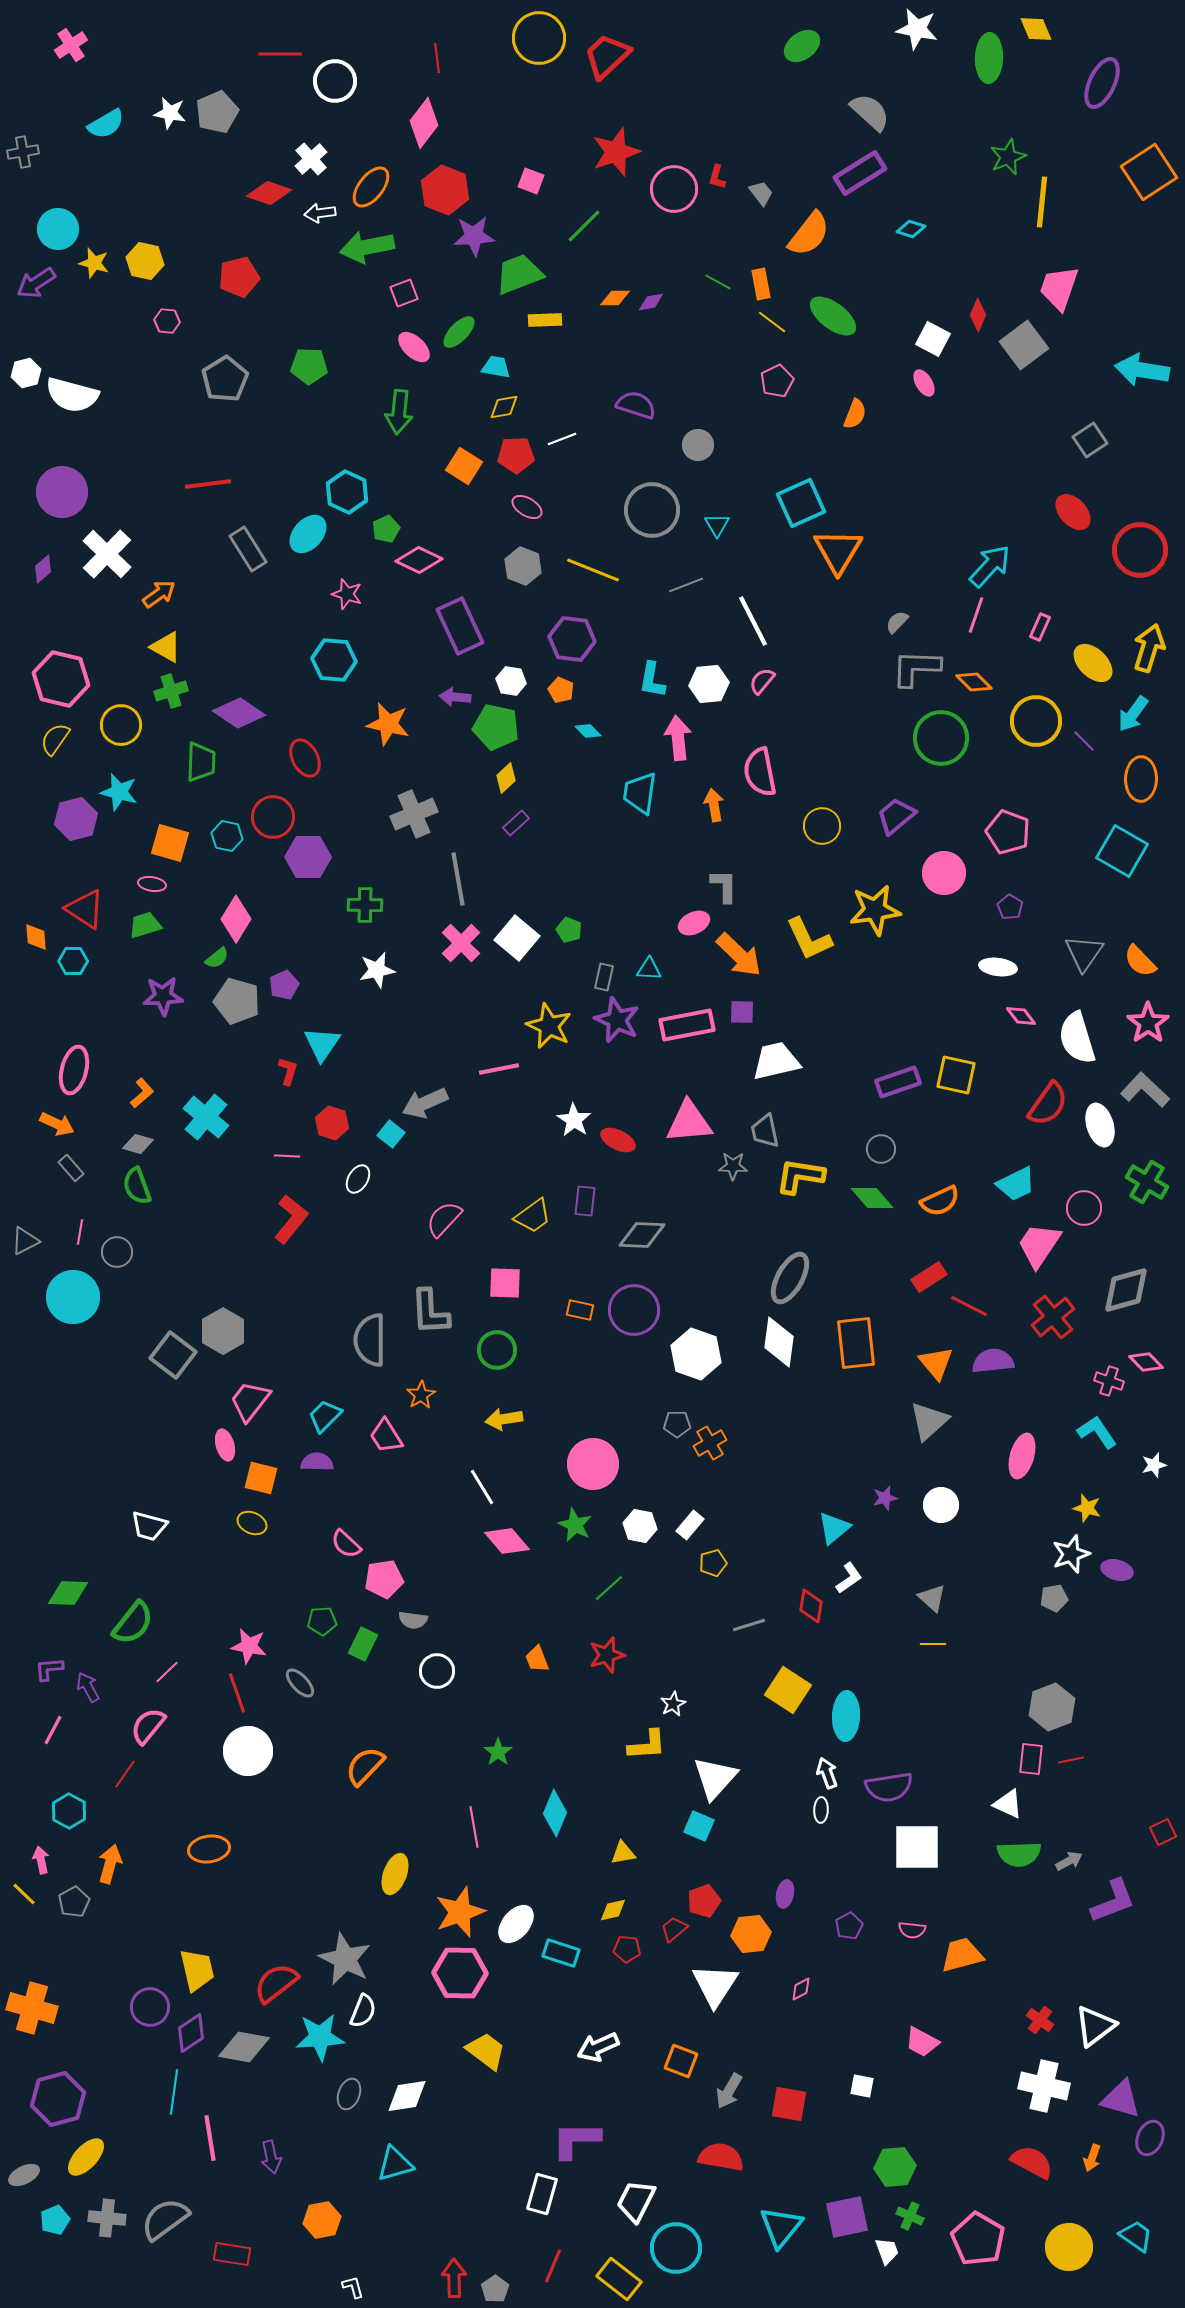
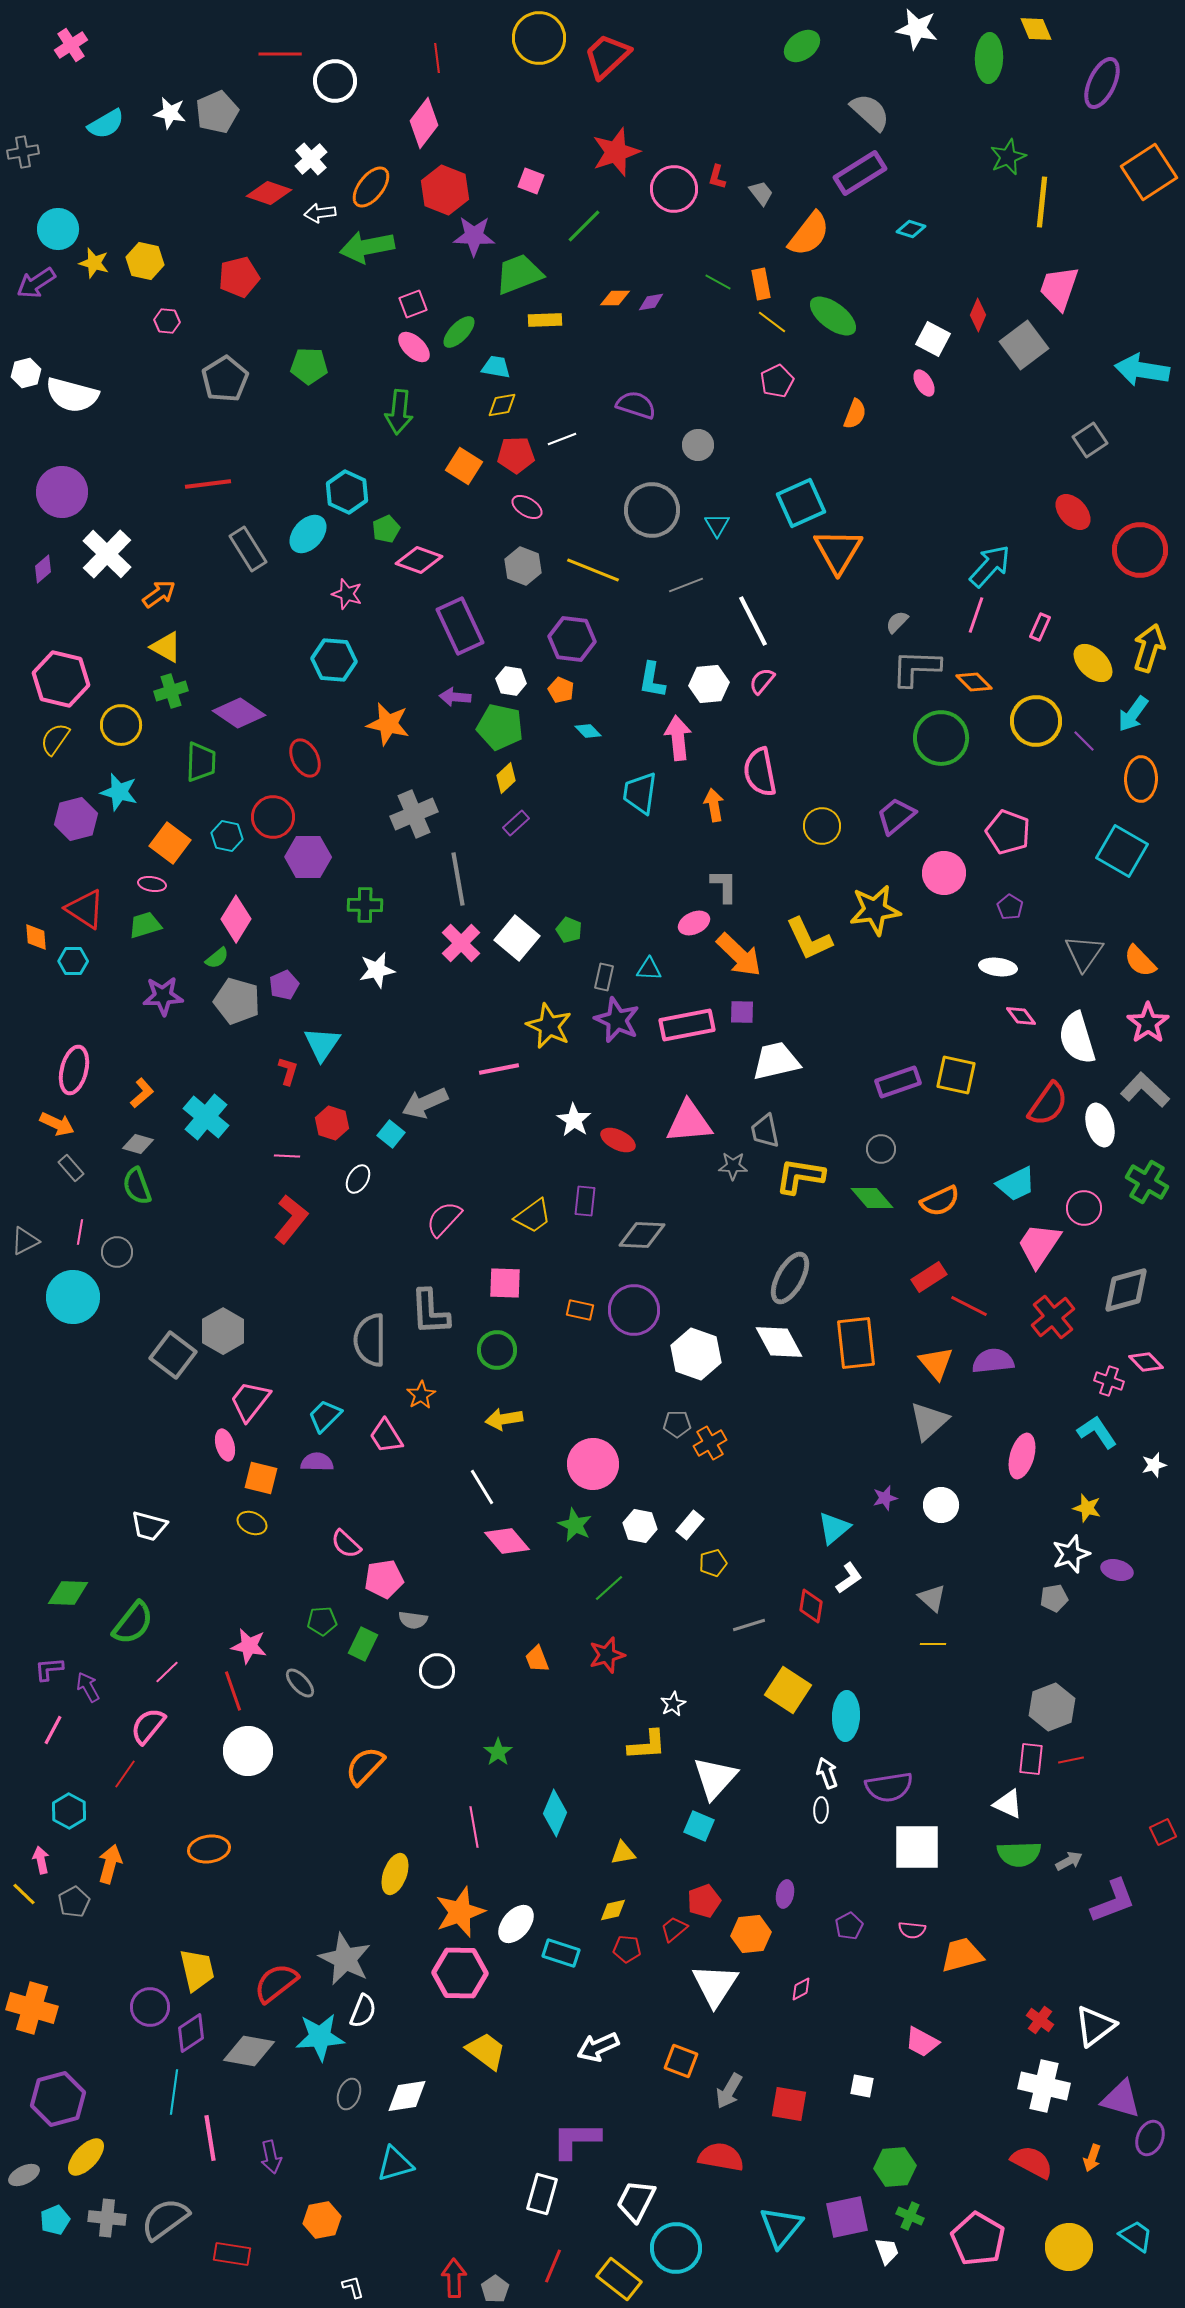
purple star at (474, 236): rotated 6 degrees clockwise
pink square at (404, 293): moved 9 px right, 11 px down
yellow diamond at (504, 407): moved 2 px left, 2 px up
pink diamond at (419, 560): rotated 6 degrees counterclockwise
green pentagon at (496, 727): moved 4 px right
orange square at (170, 843): rotated 21 degrees clockwise
white diamond at (779, 1342): rotated 36 degrees counterclockwise
red line at (237, 1693): moved 4 px left, 2 px up
gray diamond at (244, 2047): moved 5 px right, 4 px down
